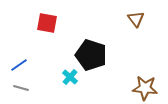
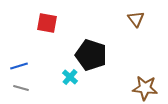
blue line: moved 1 px down; rotated 18 degrees clockwise
